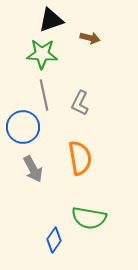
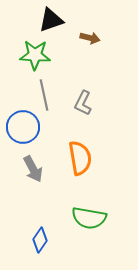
green star: moved 7 px left, 1 px down
gray L-shape: moved 3 px right
blue diamond: moved 14 px left
